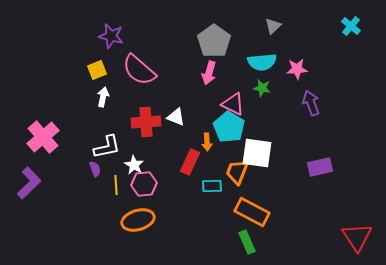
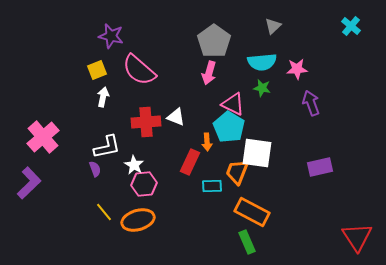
yellow line: moved 12 px left, 27 px down; rotated 36 degrees counterclockwise
